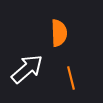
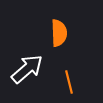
orange line: moved 2 px left, 4 px down
